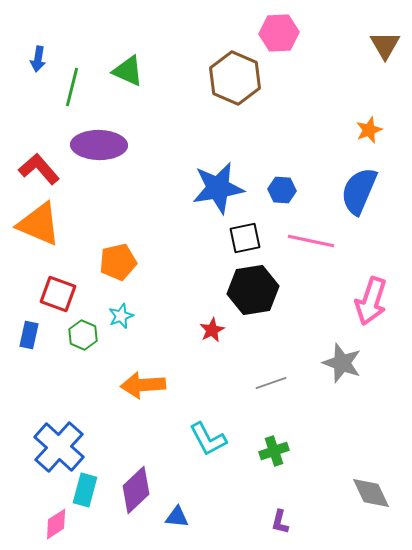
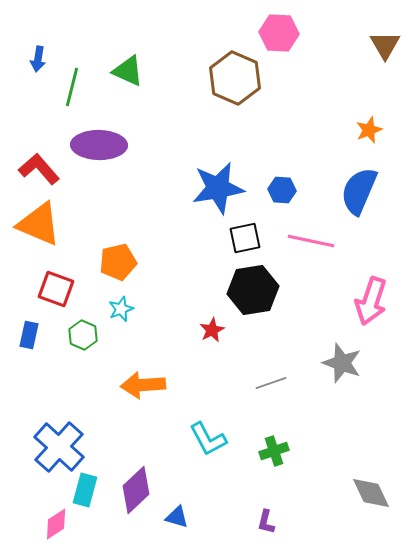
pink hexagon: rotated 6 degrees clockwise
red square: moved 2 px left, 5 px up
cyan star: moved 7 px up
blue triangle: rotated 10 degrees clockwise
purple L-shape: moved 14 px left
